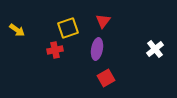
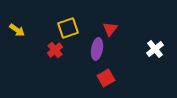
red triangle: moved 7 px right, 8 px down
red cross: rotated 28 degrees counterclockwise
